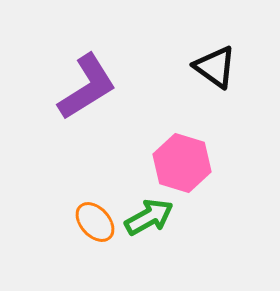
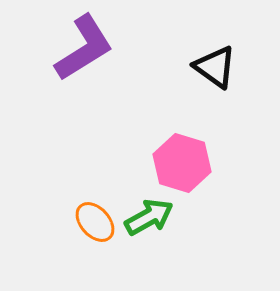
purple L-shape: moved 3 px left, 39 px up
